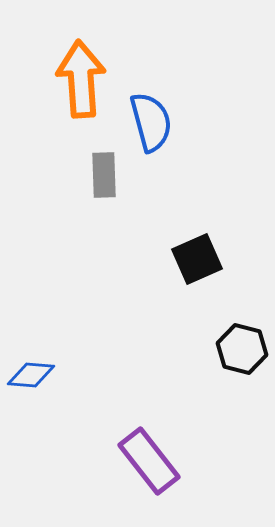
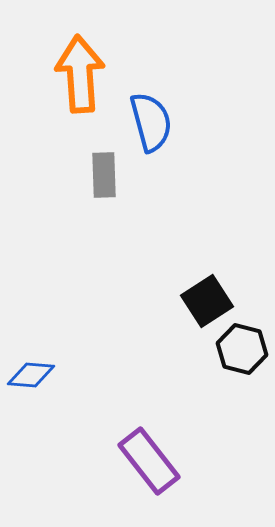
orange arrow: moved 1 px left, 5 px up
black square: moved 10 px right, 42 px down; rotated 9 degrees counterclockwise
